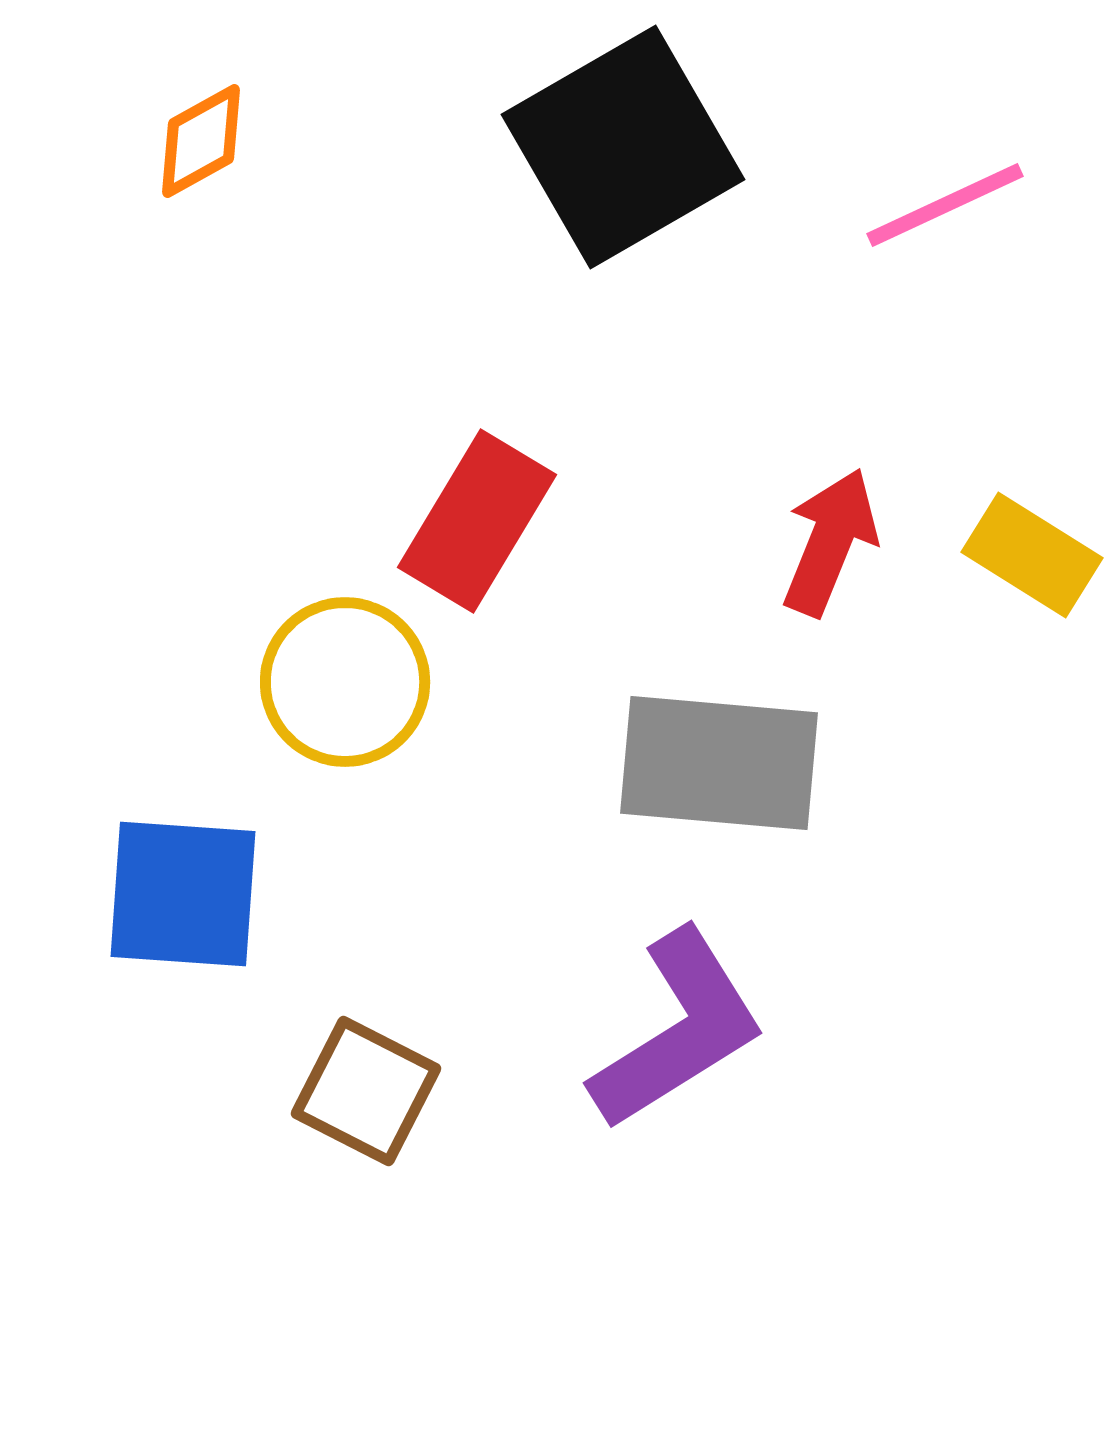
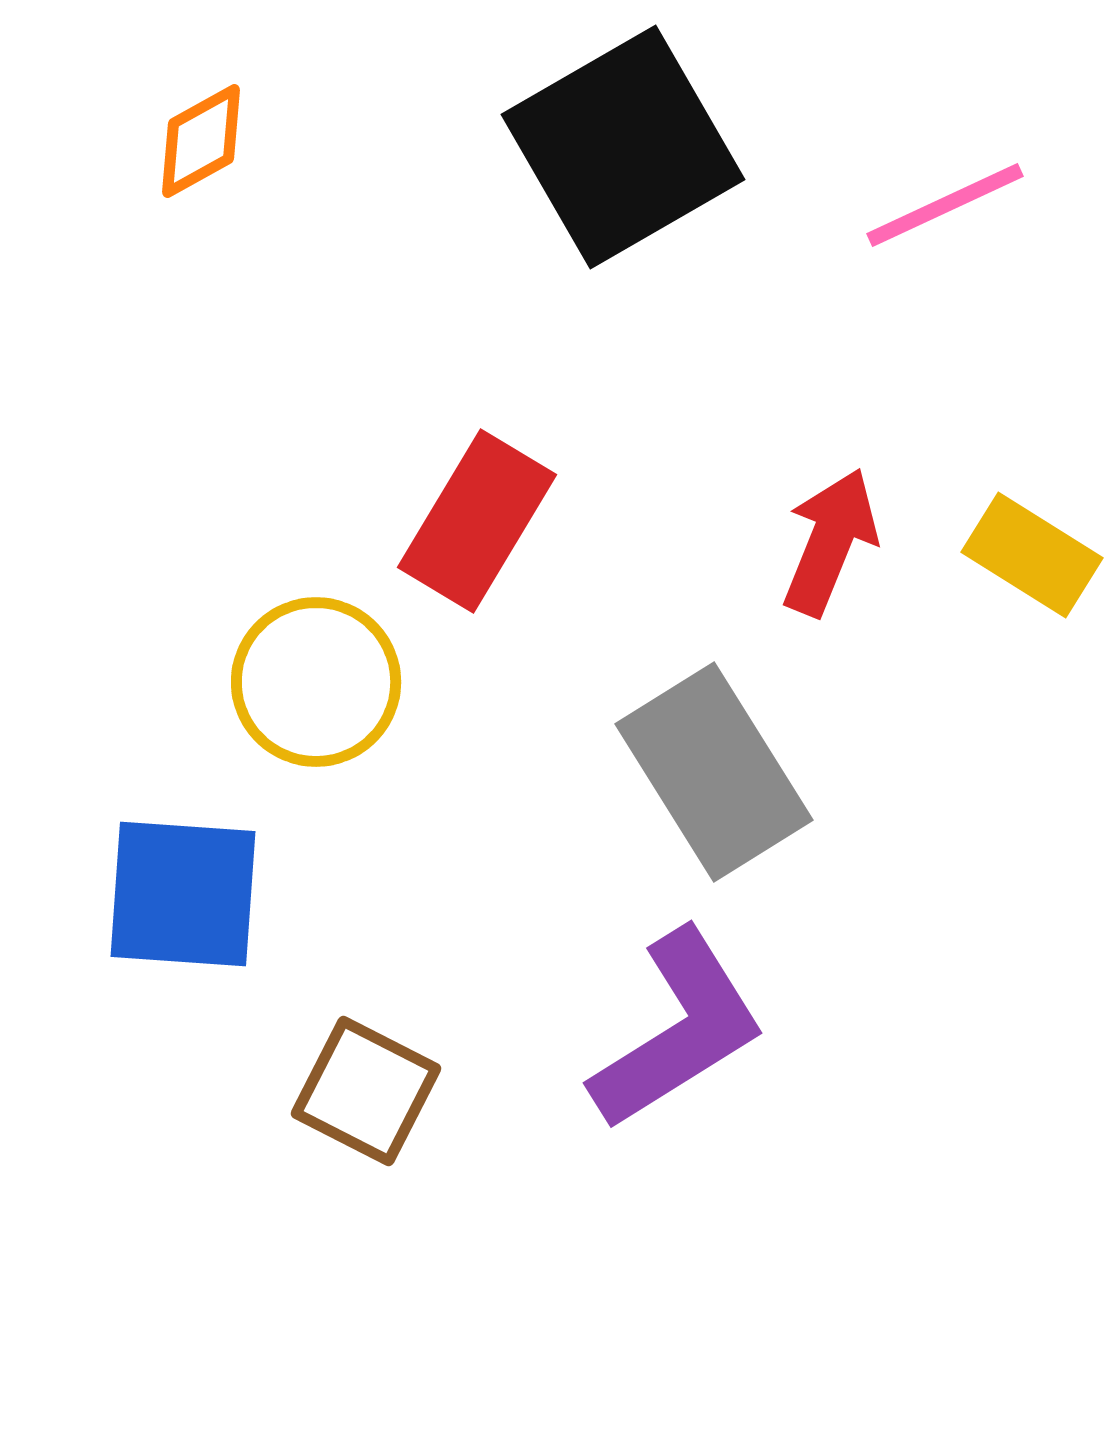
yellow circle: moved 29 px left
gray rectangle: moved 5 px left, 9 px down; rotated 53 degrees clockwise
